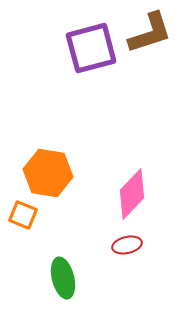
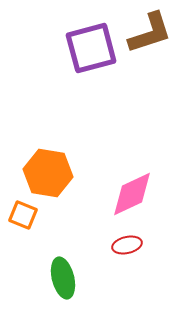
pink diamond: rotated 21 degrees clockwise
